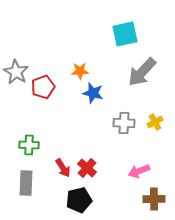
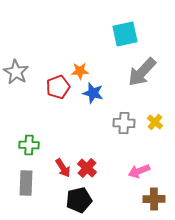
red pentagon: moved 15 px right
yellow cross: rotated 21 degrees counterclockwise
